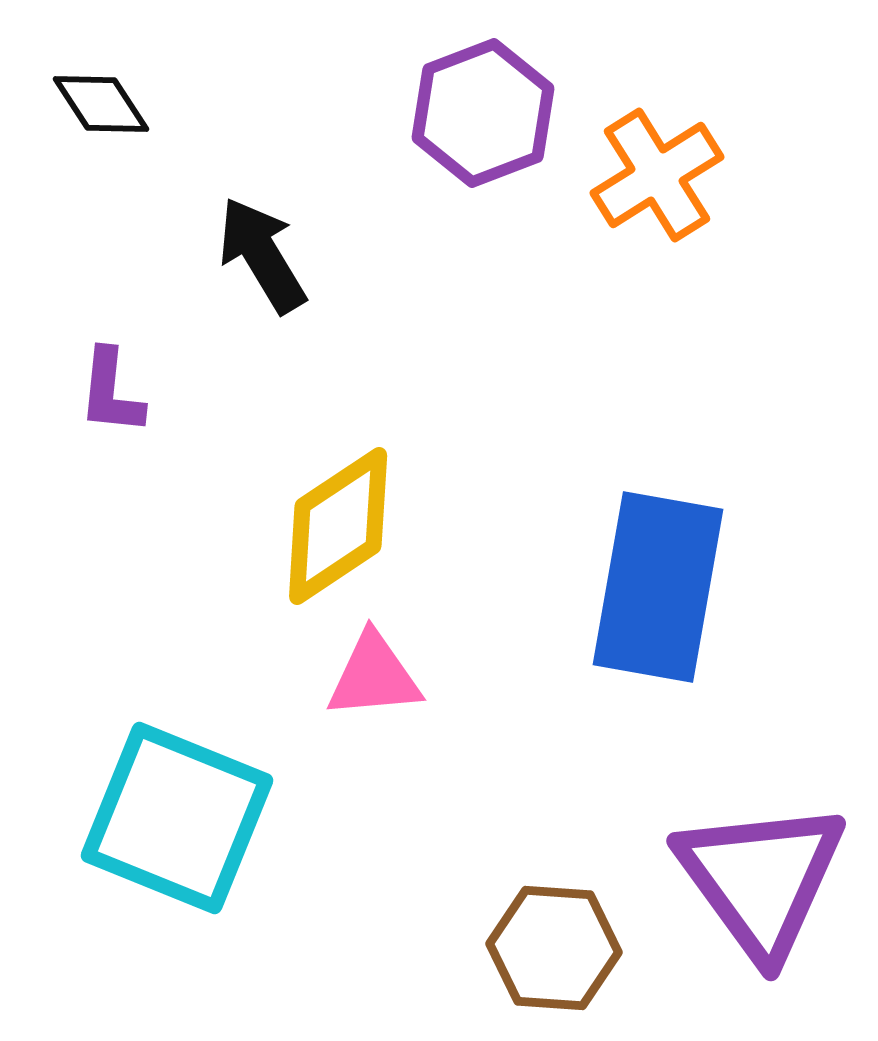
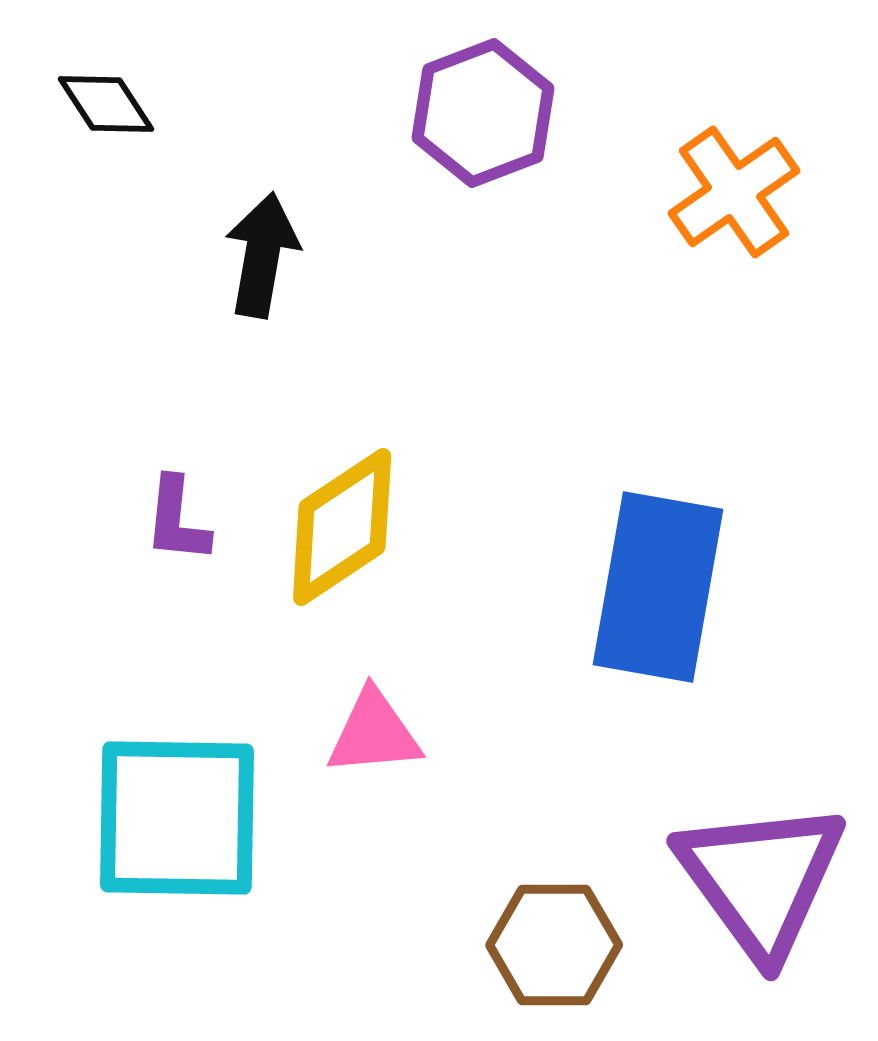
black diamond: moved 5 px right
orange cross: moved 77 px right, 17 px down; rotated 3 degrees counterclockwise
black arrow: rotated 41 degrees clockwise
purple L-shape: moved 66 px right, 128 px down
yellow diamond: moved 4 px right, 1 px down
pink triangle: moved 57 px down
cyan square: rotated 21 degrees counterclockwise
brown hexagon: moved 3 px up; rotated 4 degrees counterclockwise
